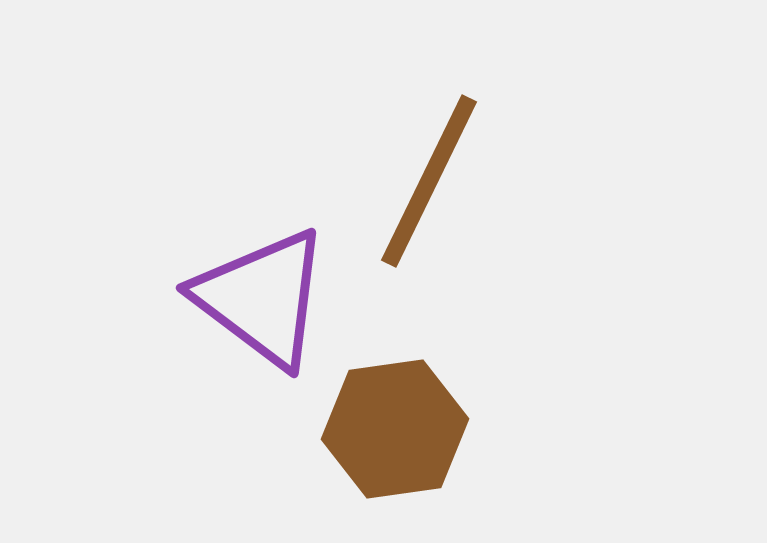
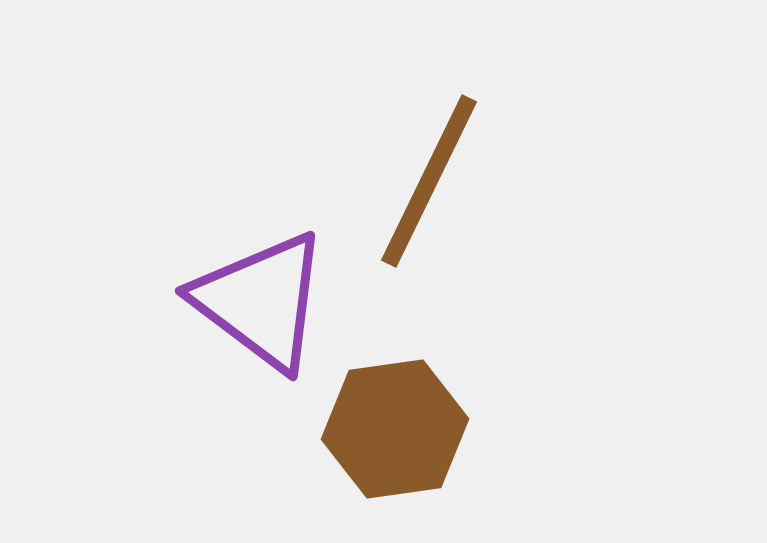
purple triangle: moved 1 px left, 3 px down
